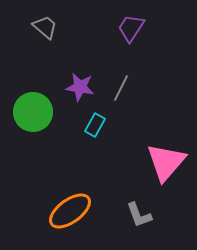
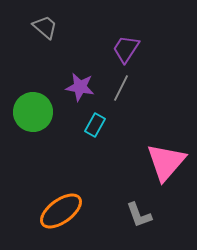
purple trapezoid: moved 5 px left, 21 px down
orange ellipse: moved 9 px left
